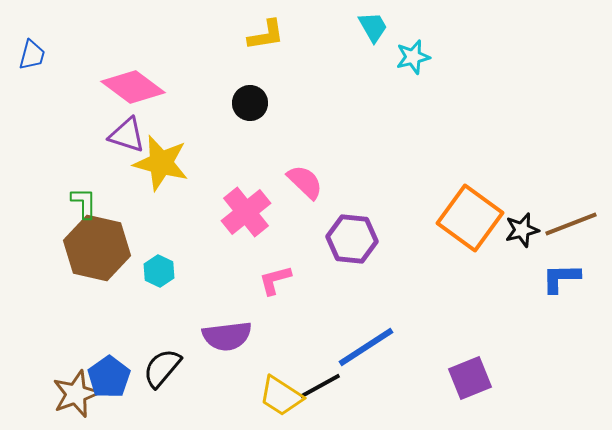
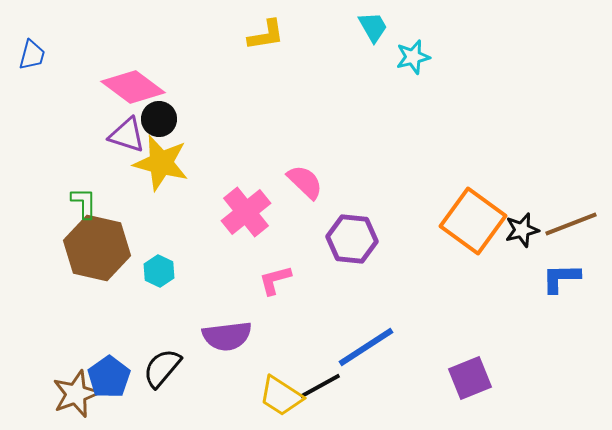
black circle: moved 91 px left, 16 px down
orange square: moved 3 px right, 3 px down
